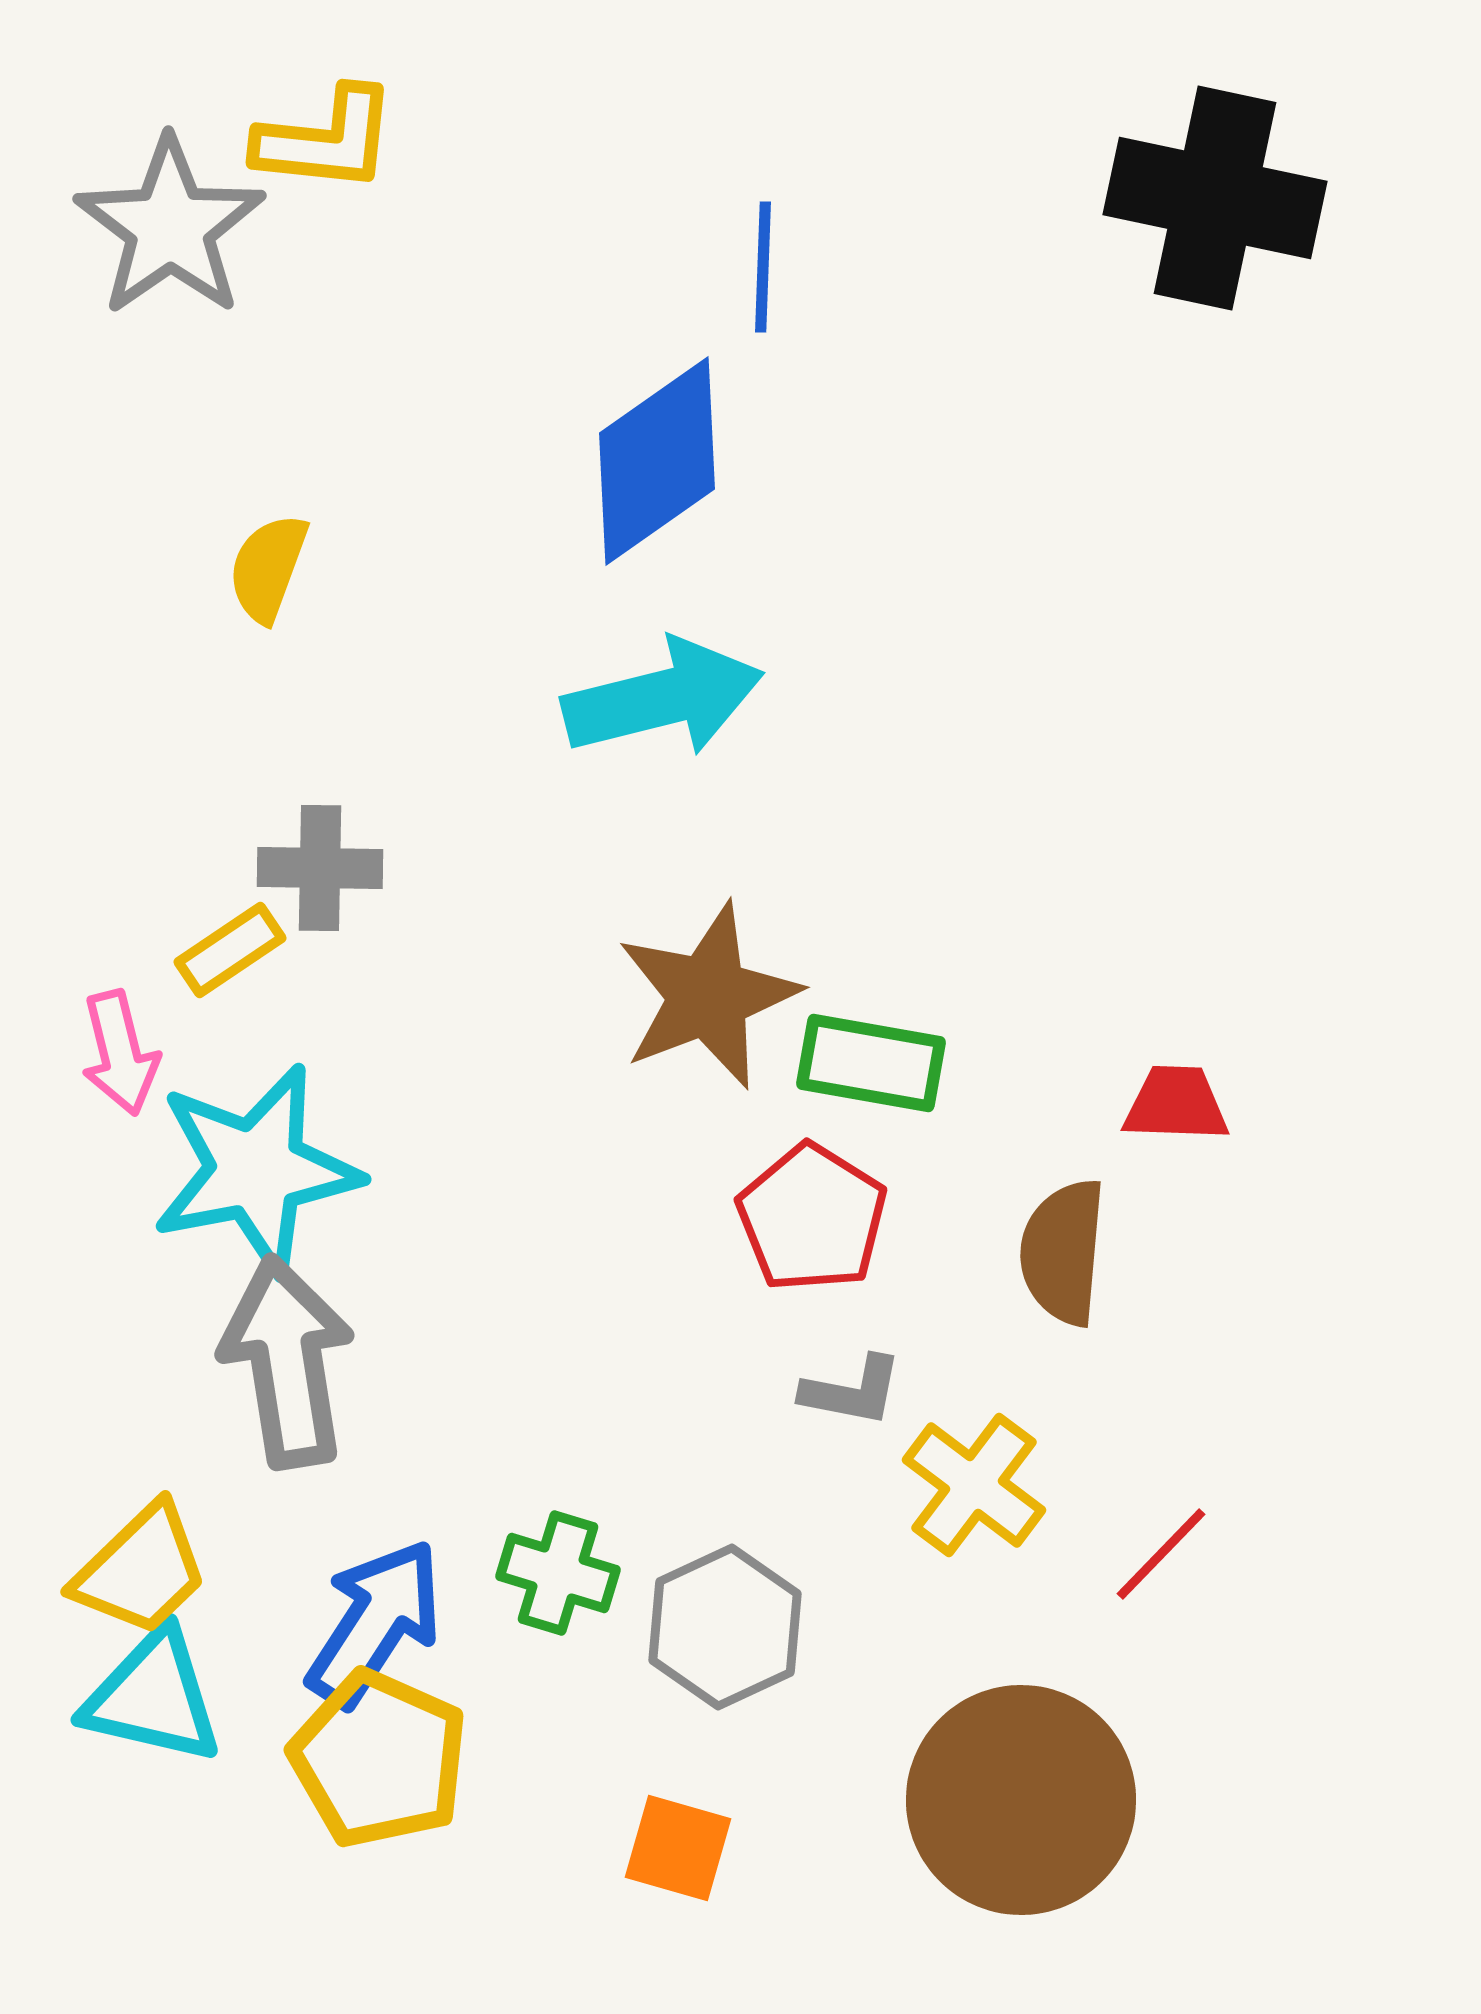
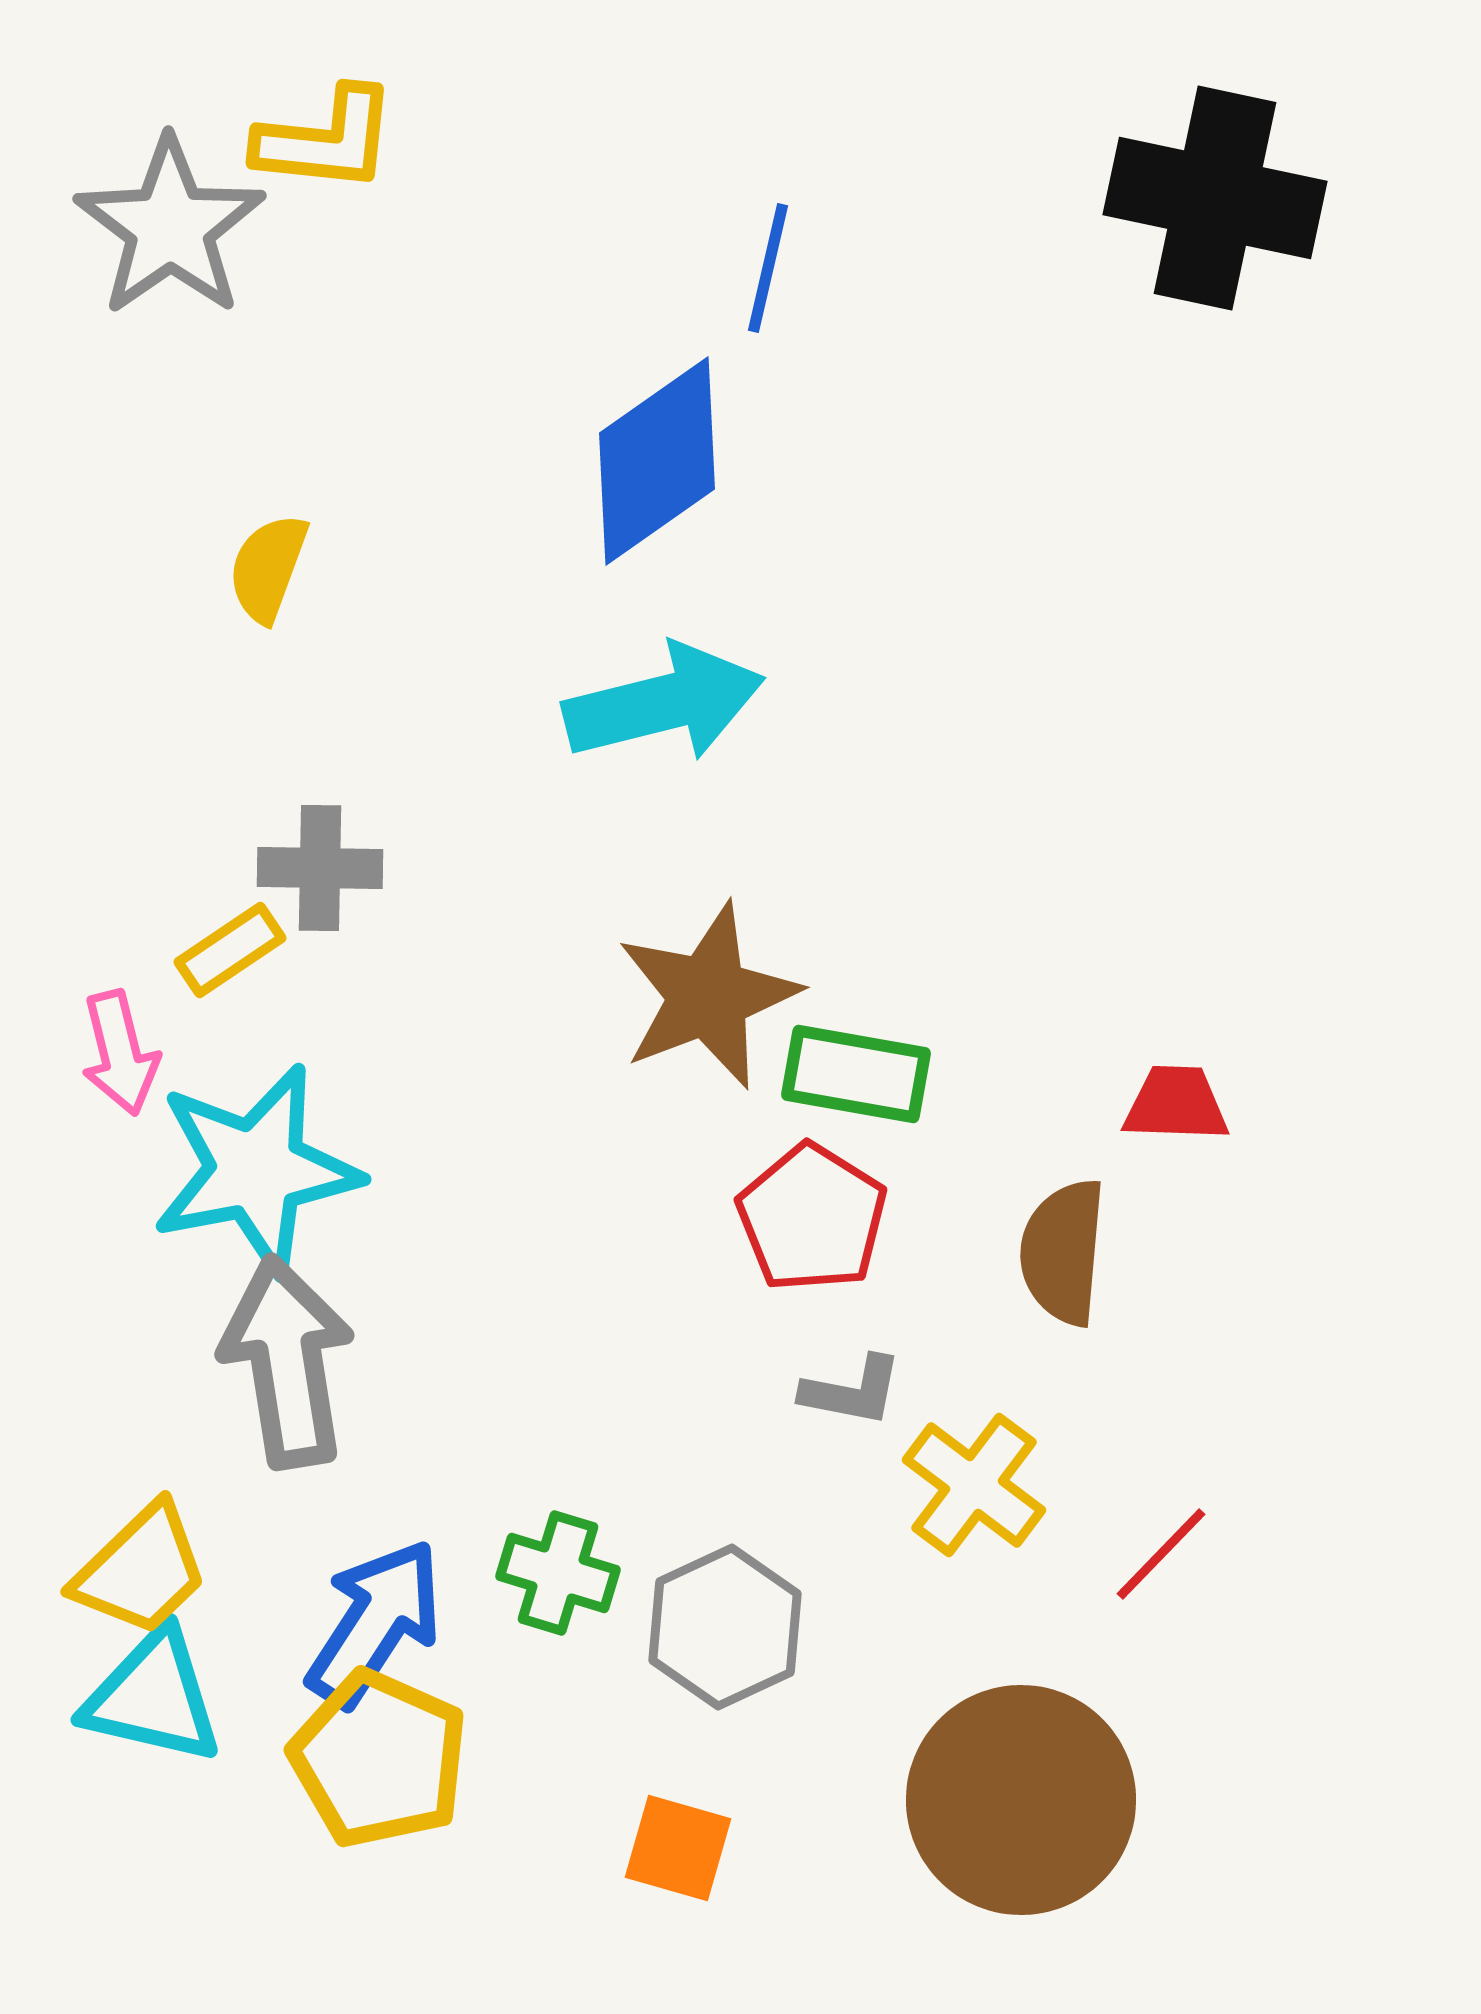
blue line: moved 5 px right, 1 px down; rotated 11 degrees clockwise
cyan arrow: moved 1 px right, 5 px down
green rectangle: moved 15 px left, 11 px down
